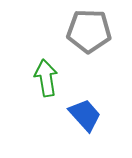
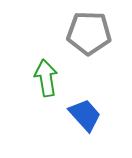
gray pentagon: moved 2 px down
